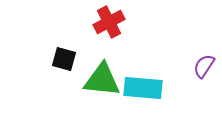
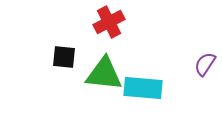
black square: moved 2 px up; rotated 10 degrees counterclockwise
purple semicircle: moved 1 px right, 2 px up
green triangle: moved 2 px right, 6 px up
